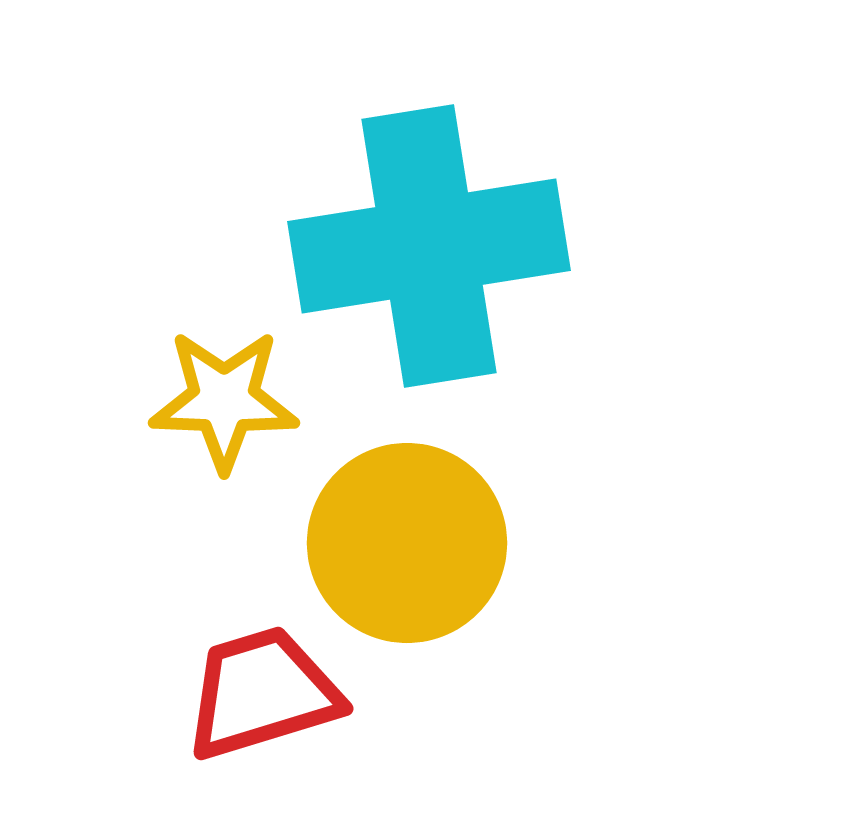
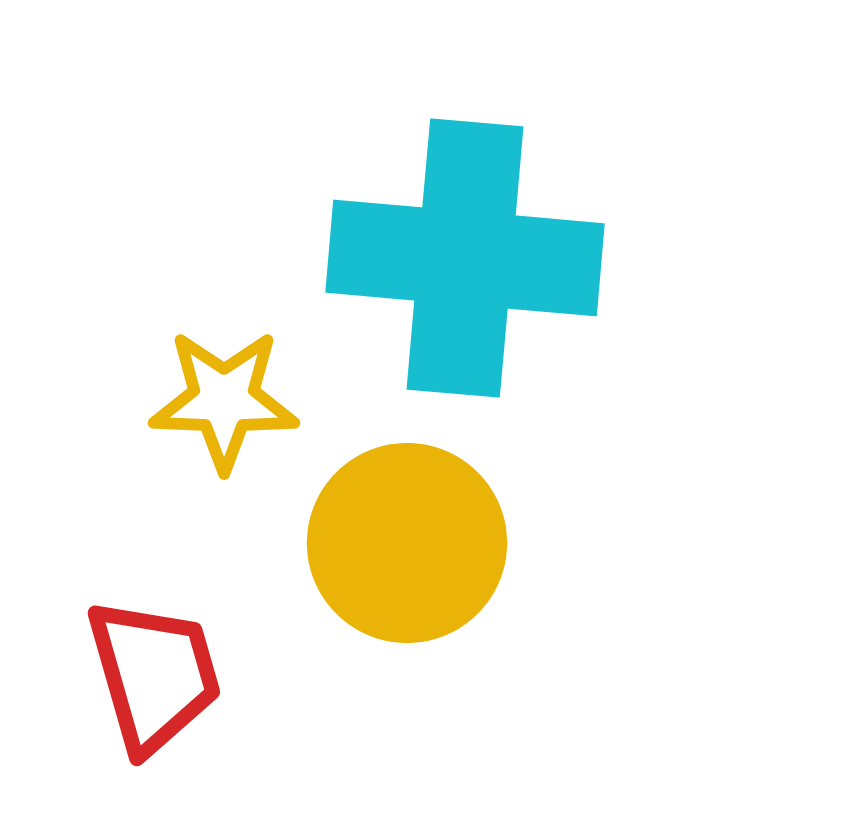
cyan cross: moved 36 px right, 12 px down; rotated 14 degrees clockwise
red trapezoid: moved 108 px left, 18 px up; rotated 91 degrees clockwise
